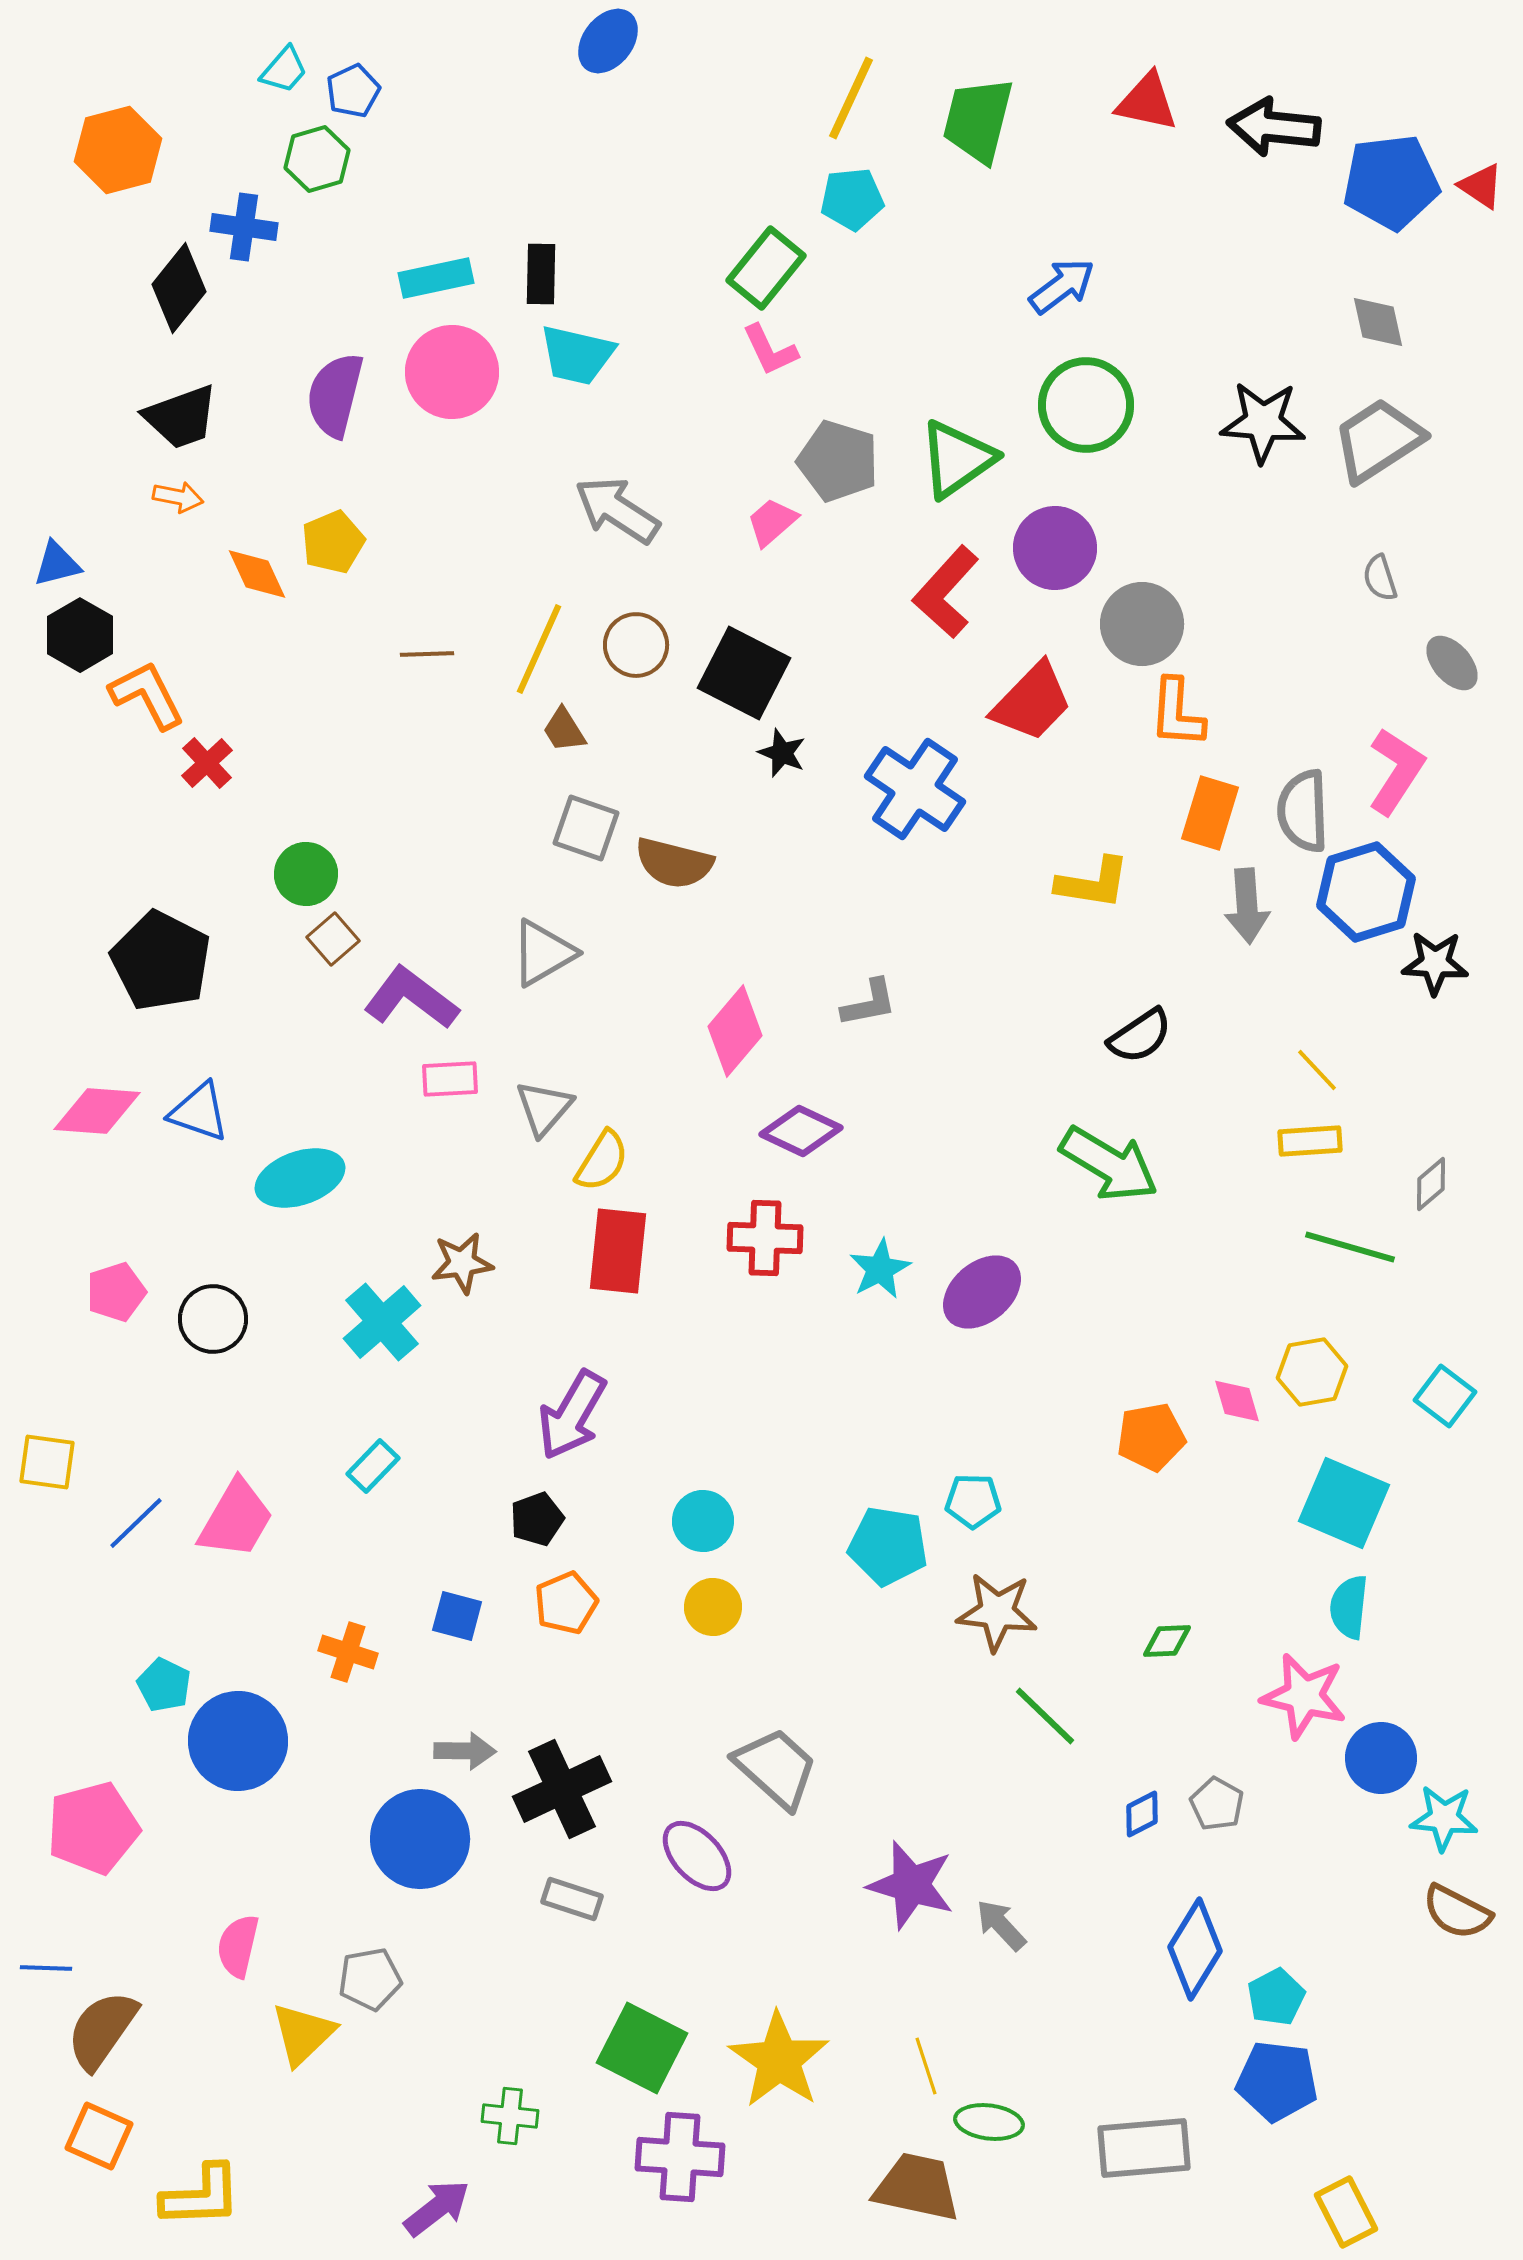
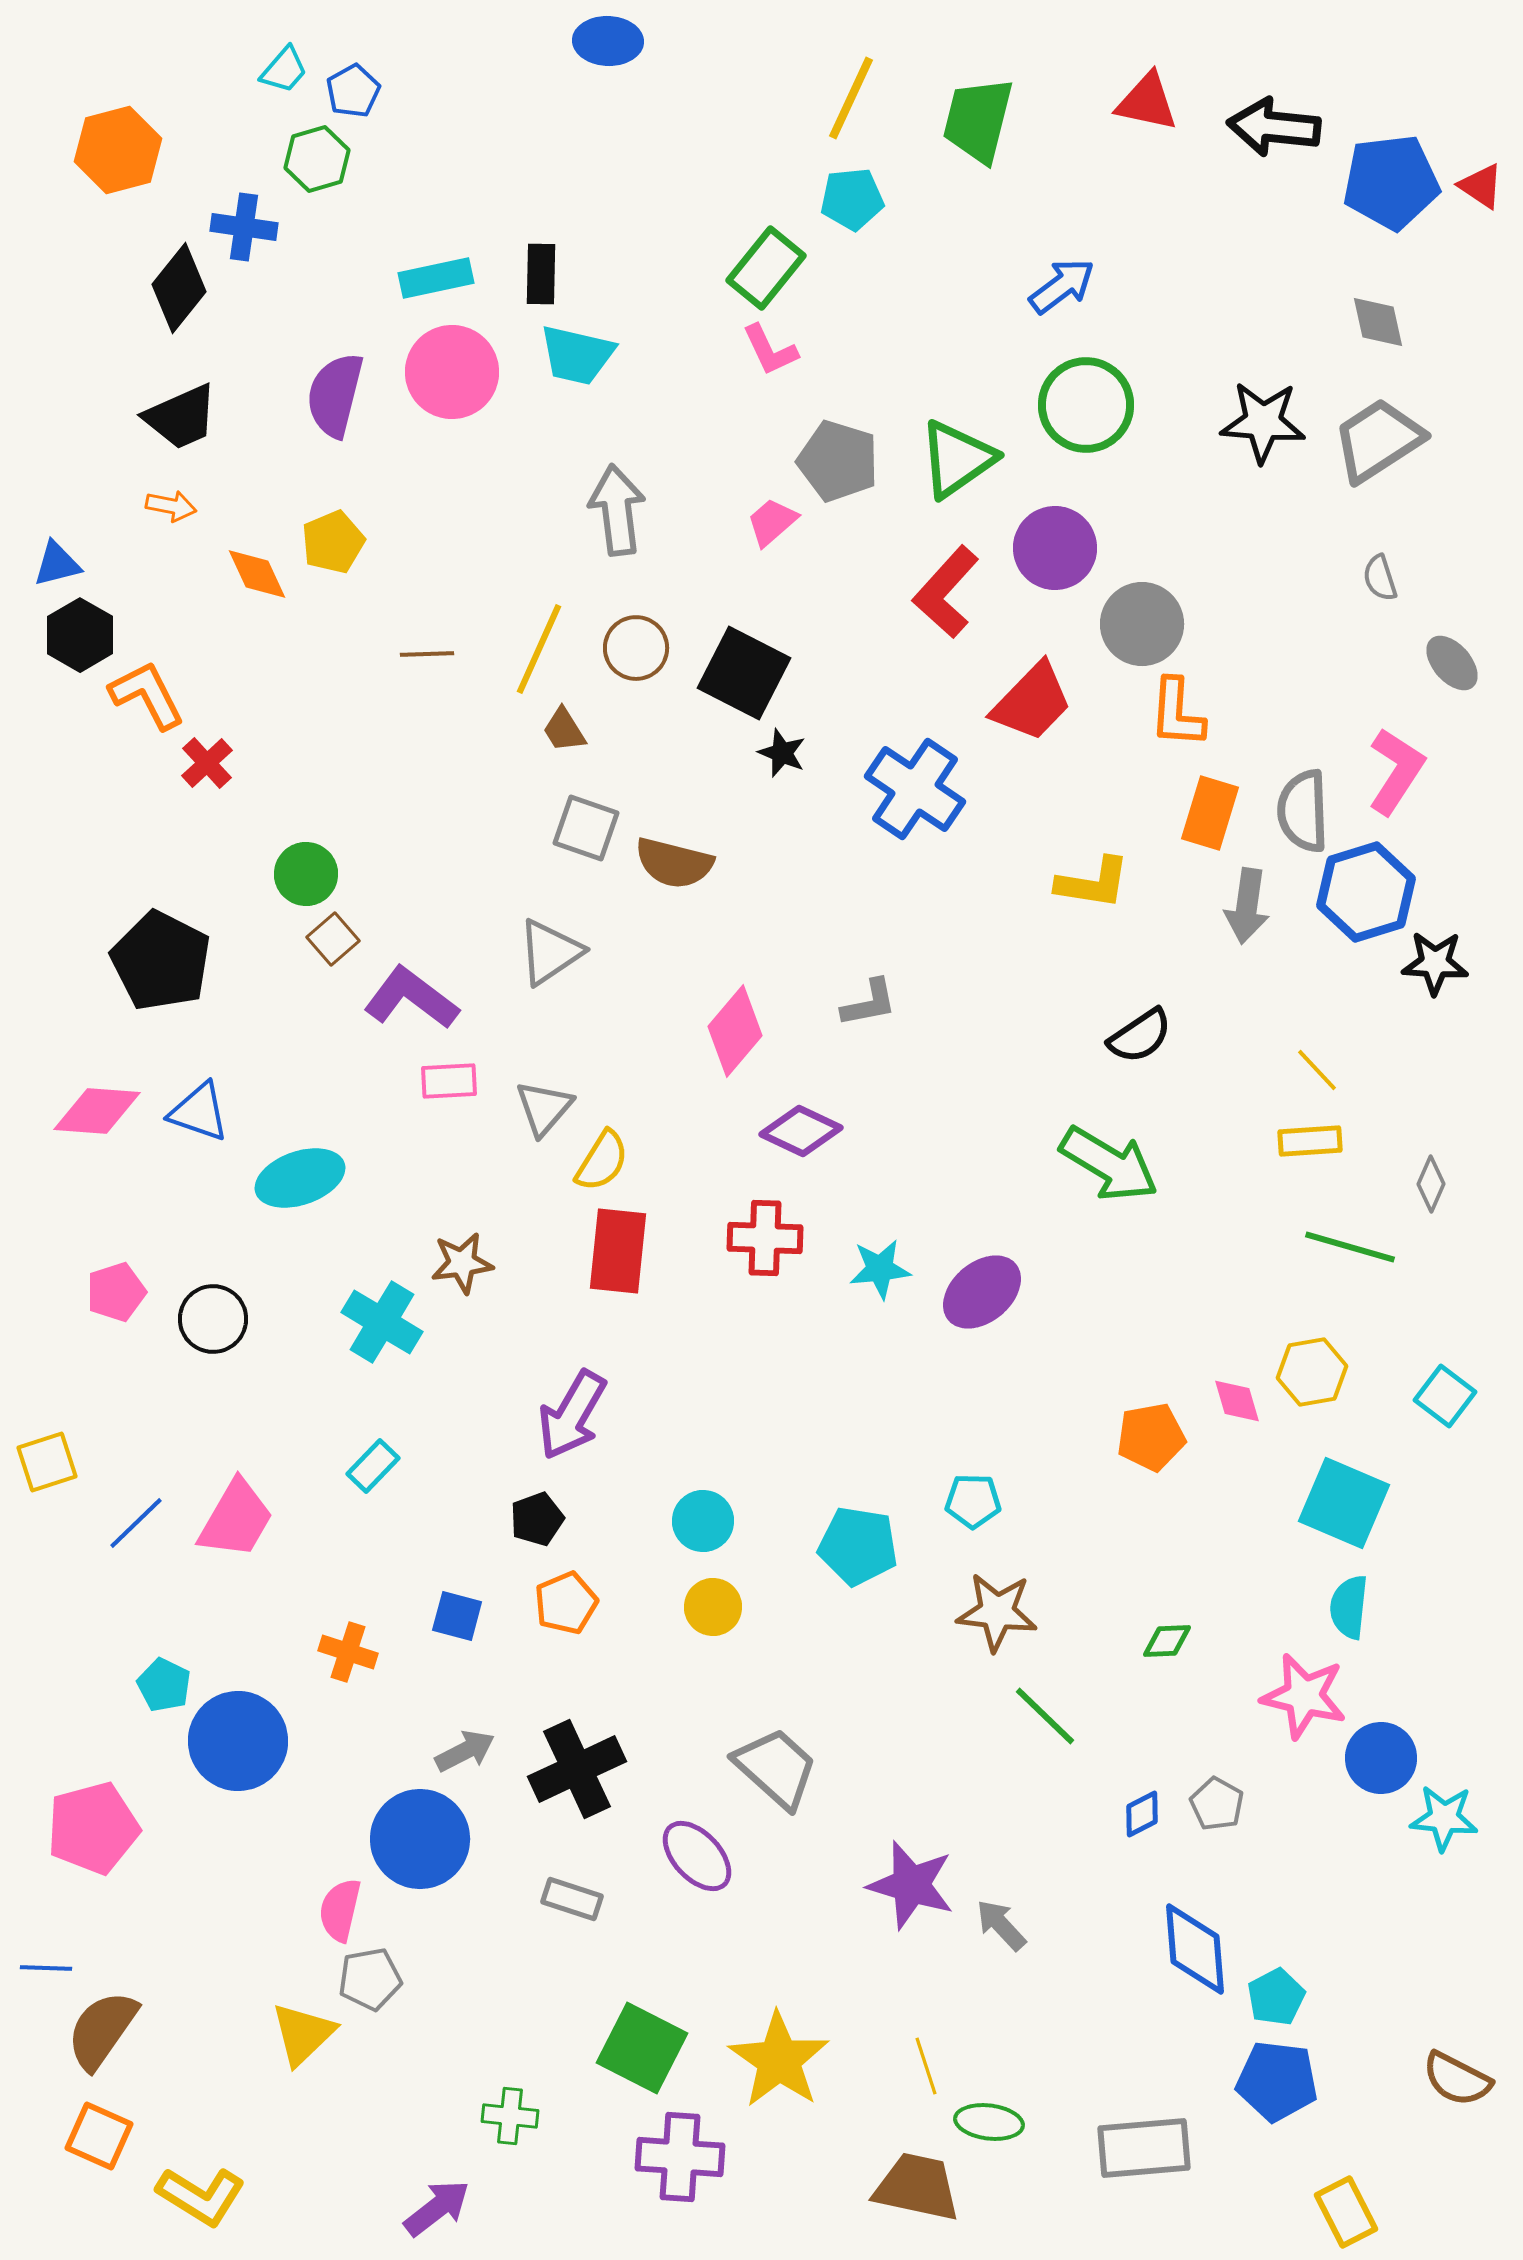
blue ellipse at (608, 41): rotated 54 degrees clockwise
blue pentagon at (353, 91): rotated 4 degrees counterclockwise
black trapezoid at (181, 417): rotated 4 degrees counterclockwise
orange arrow at (178, 497): moved 7 px left, 9 px down
gray arrow at (617, 510): rotated 50 degrees clockwise
brown circle at (636, 645): moved 3 px down
gray arrow at (1247, 906): rotated 12 degrees clockwise
gray triangle at (543, 953): moved 7 px right, 1 px up; rotated 4 degrees counterclockwise
pink rectangle at (450, 1079): moved 1 px left, 2 px down
gray diamond at (1431, 1184): rotated 26 degrees counterclockwise
cyan star at (880, 1269): rotated 22 degrees clockwise
cyan cross at (382, 1322): rotated 18 degrees counterclockwise
yellow square at (47, 1462): rotated 26 degrees counterclockwise
cyan pentagon at (888, 1546): moved 30 px left
gray arrow at (465, 1751): rotated 28 degrees counterclockwise
black cross at (562, 1789): moved 15 px right, 20 px up
brown semicircle at (1457, 1912): moved 167 px down
pink semicircle at (238, 1946): moved 102 px right, 36 px up
blue diamond at (1195, 1949): rotated 36 degrees counterclockwise
yellow L-shape at (201, 2196): rotated 34 degrees clockwise
